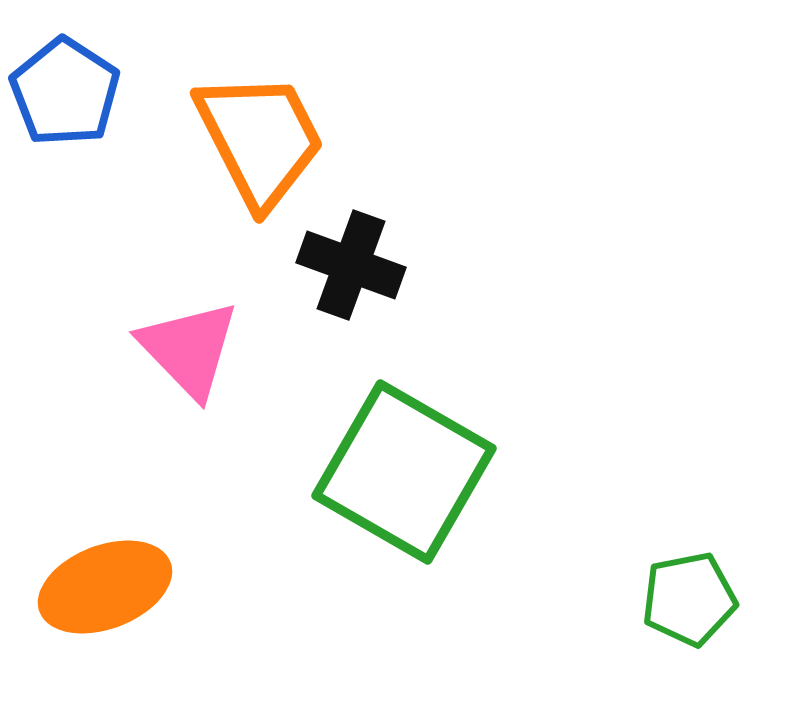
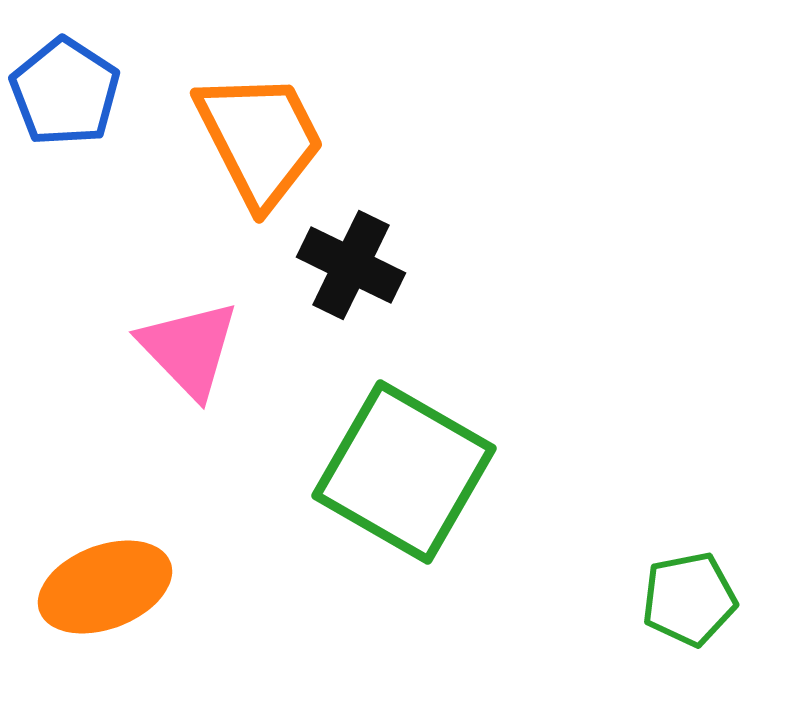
black cross: rotated 6 degrees clockwise
